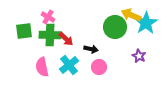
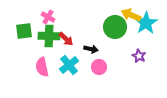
green cross: moved 1 px left, 1 px down
